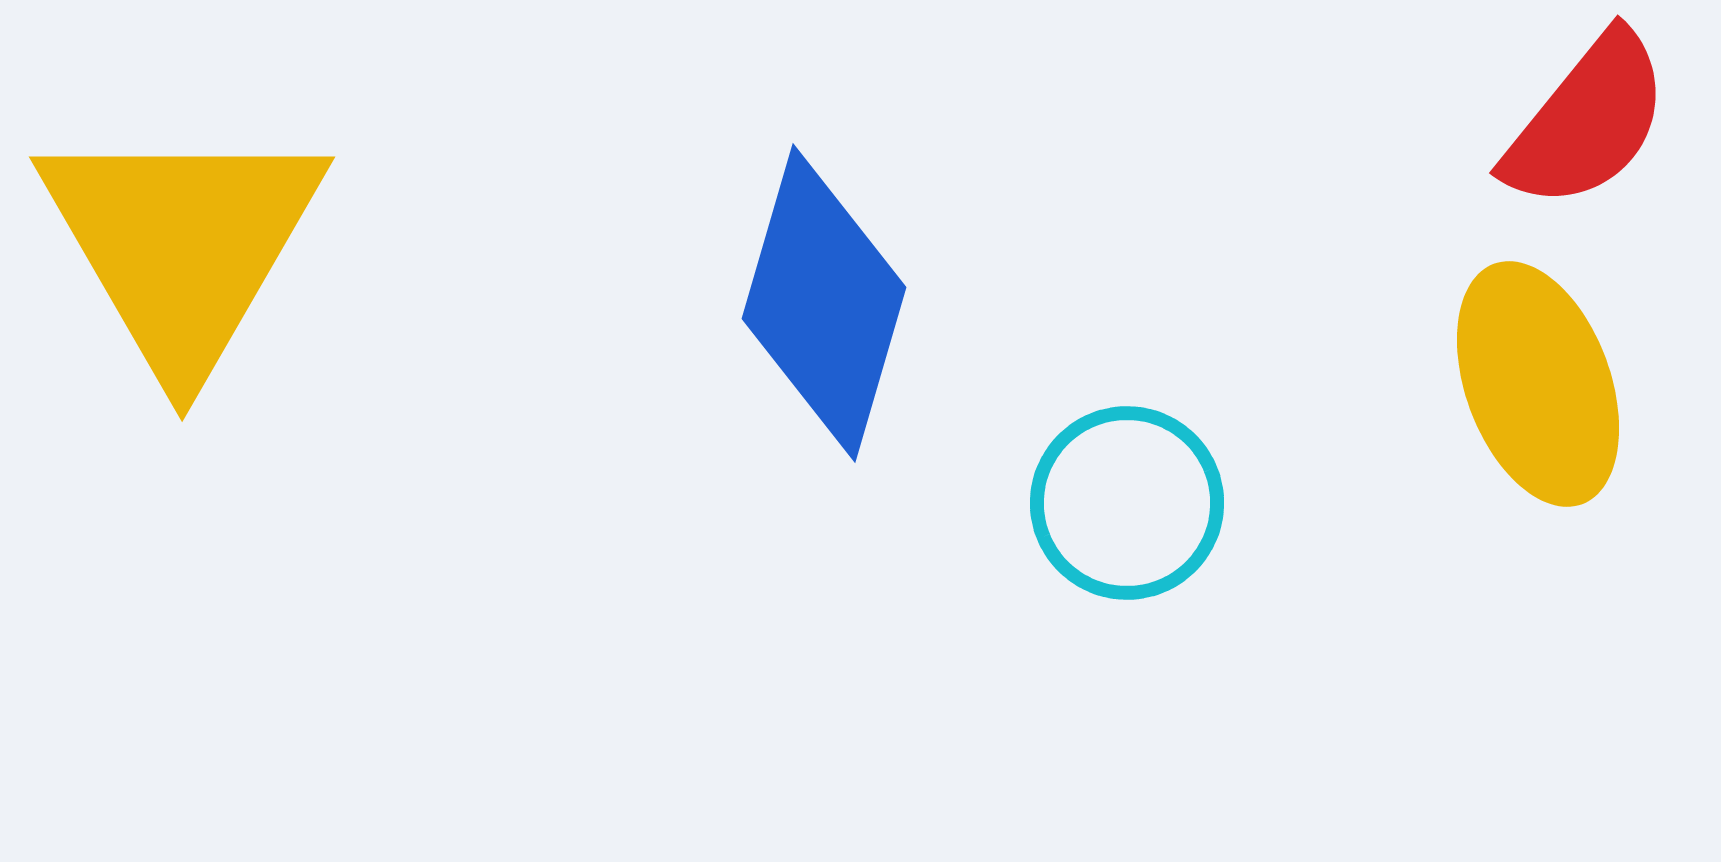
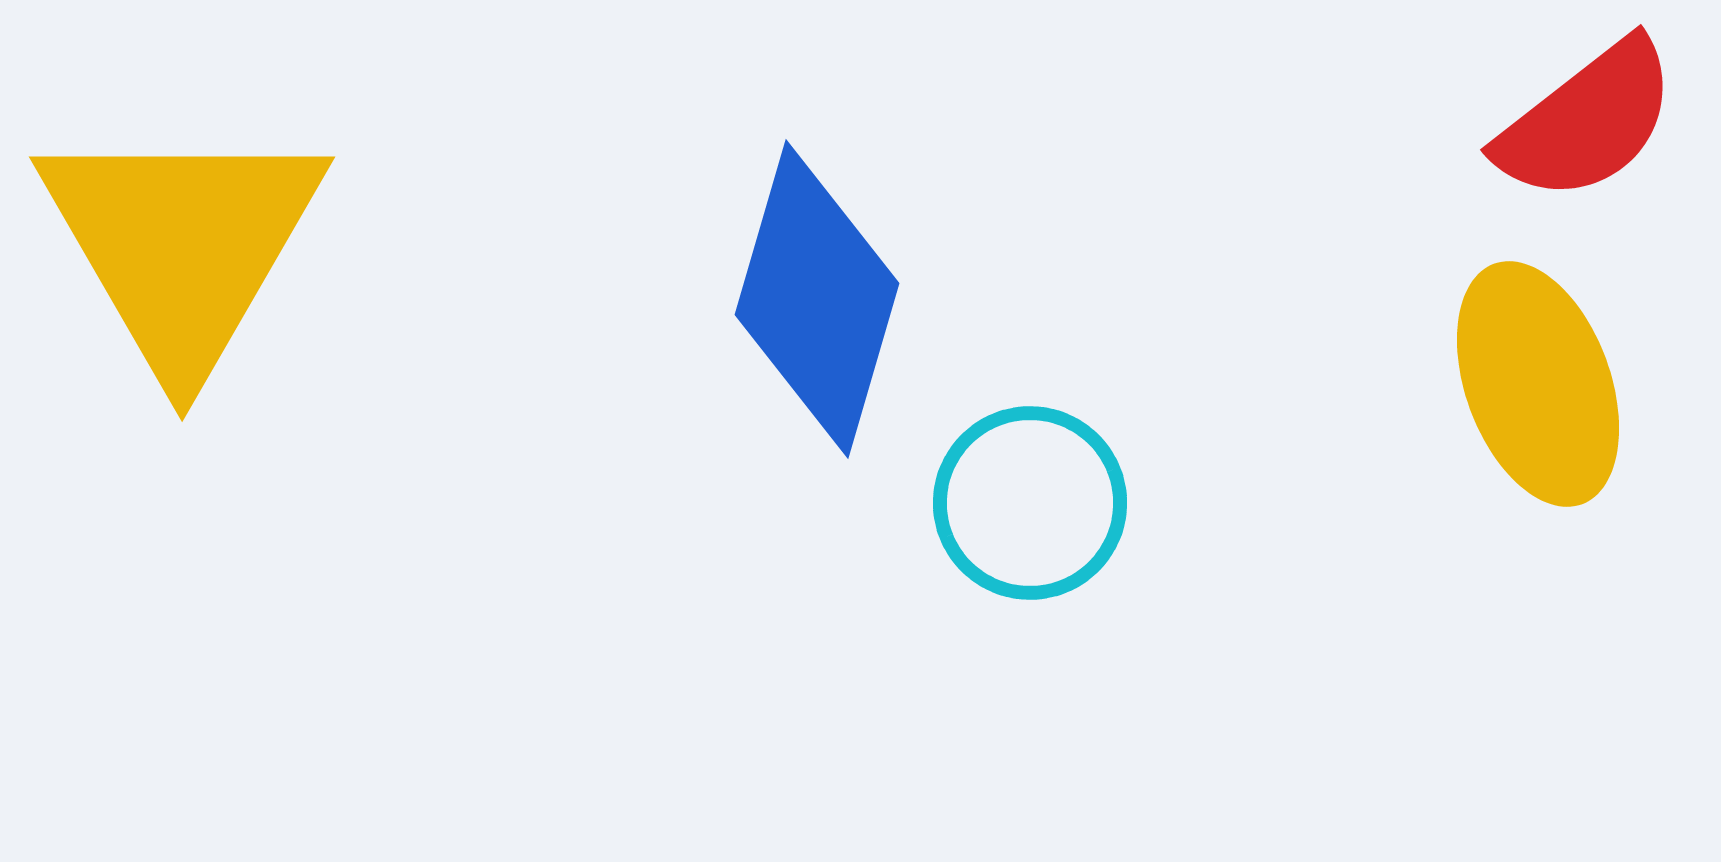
red semicircle: rotated 13 degrees clockwise
blue diamond: moved 7 px left, 4 px up
cyan circle: moved 97 px left
